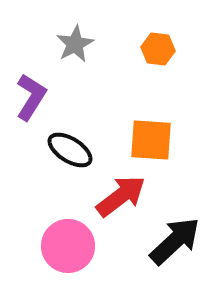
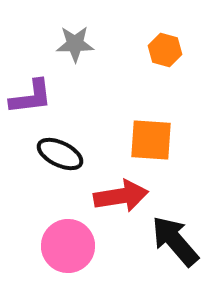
gray star: rotated 27 degrees clockwise
orange hexagon: moved 7 px right, 1 px down; rotated 8 degrees clockwise
purple L-shape: rotated 51 degrees clockwise
black ellipse: moved 10 px left, 4 px down; rotated 6 degrees counterclockwise
red arrow: rotated 28 degrees clockwise
black arrow: rotated 88 degrees counterclockwise
